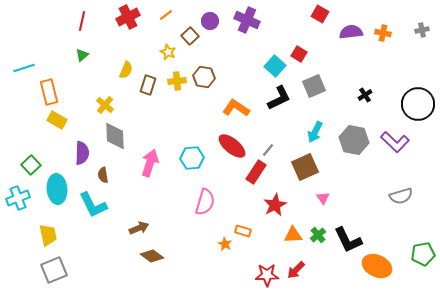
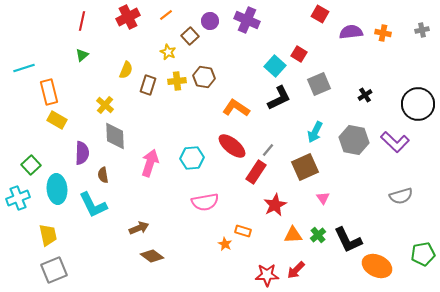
gray square at (314, 86): moved 5 px right, 2 px up
pink semicircle at (205, 202): rotated 64 degrees clockwise
